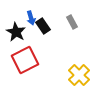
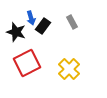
black rectangle: rotated 70 degrees clockwise
black star: rotated 12 degrees counterclockwise
red square: moved 2 px right, 3 px down
yellow cross: moved 10 px left, 6 px up
